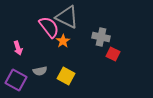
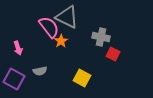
orange star: moved 2 px left
yellow square: moved 16 px right, 2 px down
purple square: moved 2 px left, 1 px up
